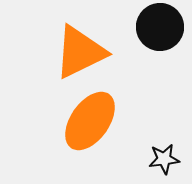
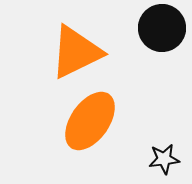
black circle: moved 2 px right, 1 px down
orange triangle: moved 4 px left
